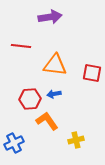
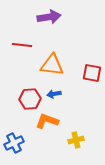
purple arrow: moved 1 px left
red line: moved 1 px right, 1 px up
orange triangle: moved 3 px left
orange L-shape: rotated 35 degrees counterclockwise
